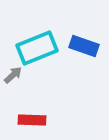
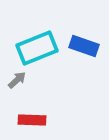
gray arrow: moved 4 px right, 5 px down
